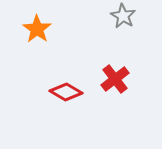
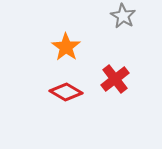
orange star: moved 29 px right, 18 px down
